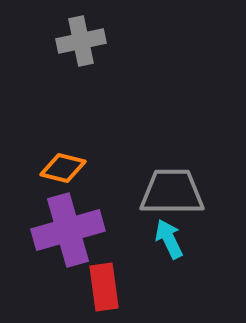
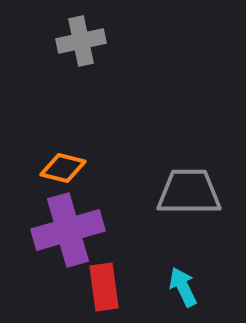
gray trapezoid: moved 17 px right
cyan arrow: moved 14 px right, 48 px down
